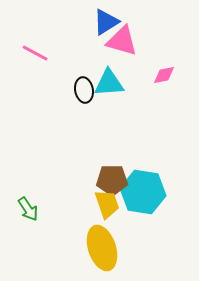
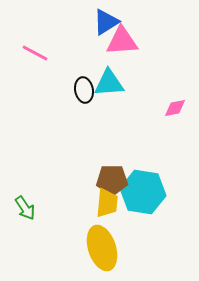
pink triangle: rotated 20 degrees counterclockwise
pink diamond: moved 11 px right, 33 px down
yellow trapezoid: moved 1 px up; rotated 24 degrees clockwise
green arrow: moved 3 px left, 1 px up
